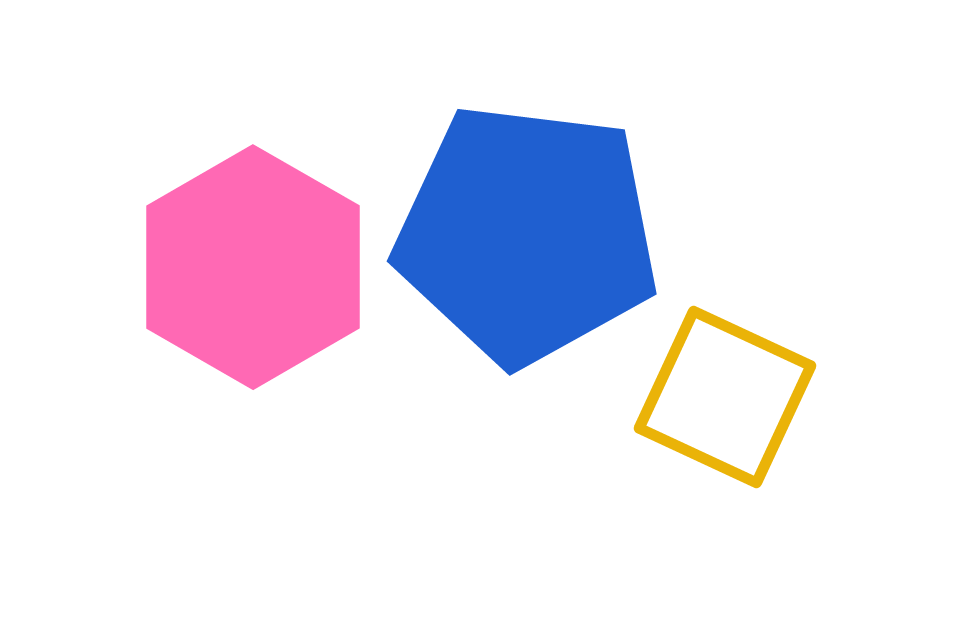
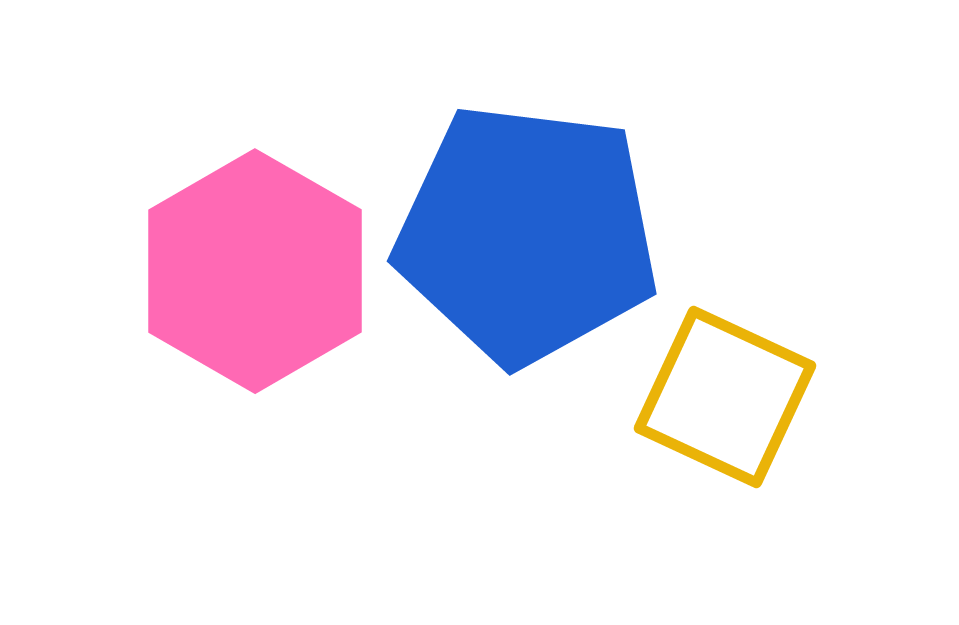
pink hexagon: moved 2 px right, 4 px down
